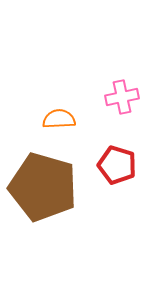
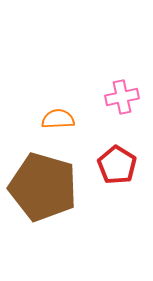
orange semicircle: moved 1 px left
red pentagon: rotated 15 degrees clockwise
